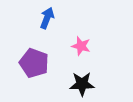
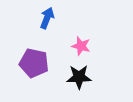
purple pentagon: rotated 8 degrees counterclockwise
black star: moved 3 px left, 7 px up
